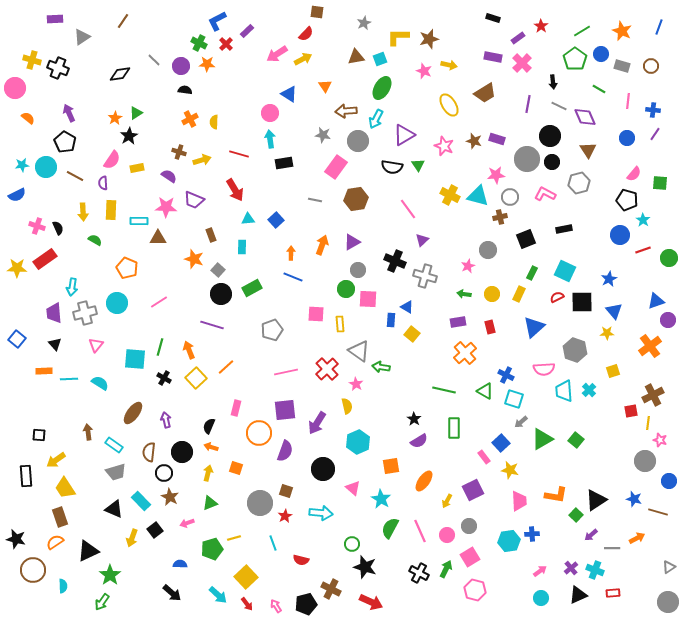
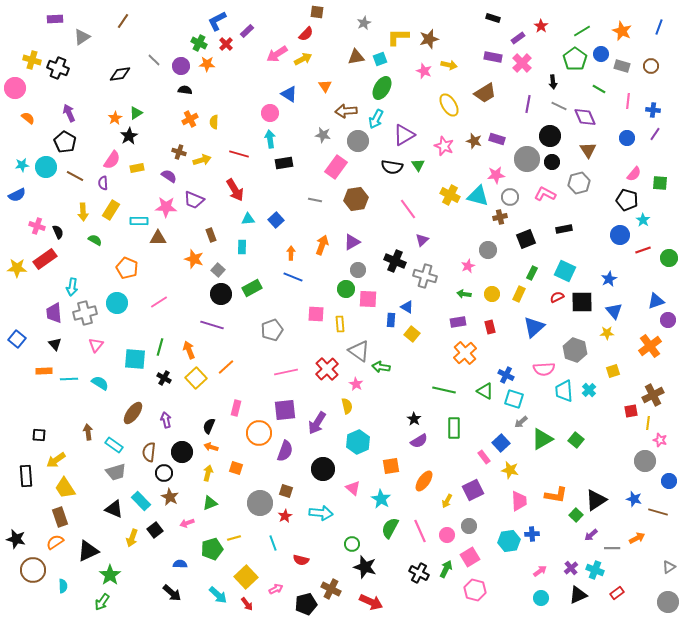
yellow rectangle at (111, 210): rotated 30 degrees clockwise
black semicircle at (58, 228): moved 4 px down
red rectangle at (613, 593): moved 4 px right; rotated 32 degrees counterclockwise
pink arrow at (276, 606): moved 17 px up; rotated 96 degrees clockwise
